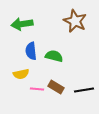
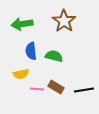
brown star: moved 11 px left; rotated 10 degrees clockwise
